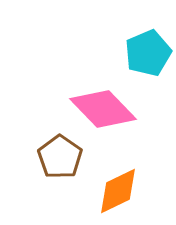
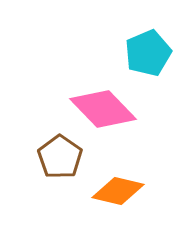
orange diamond: rotated 39 degrees clockwise
